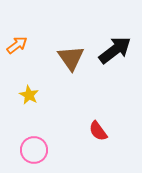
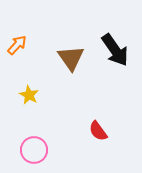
orange arrow: rotated 10 degrees counterclockwise
black arrow: rotated 92 degrees clockwise
